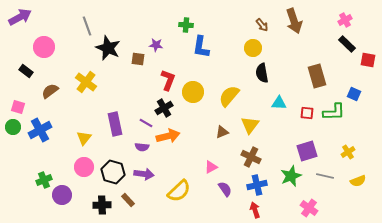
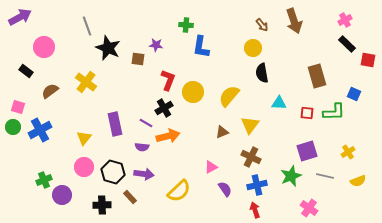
brown rectangle at (128, 200): moved 2 px right, 3 px up
